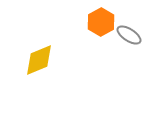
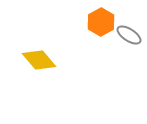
yellow diamond: rotated 72 degrees clockwise
